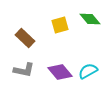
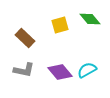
cyan semicircle: moved 1 px left, 1 px up
